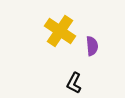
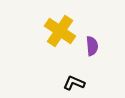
black L-shape: rotated 85 degrees clockwise
